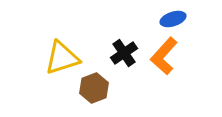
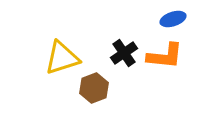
orange L-shape: moved 1 px right; rotated 126 degrees counterclockwise
